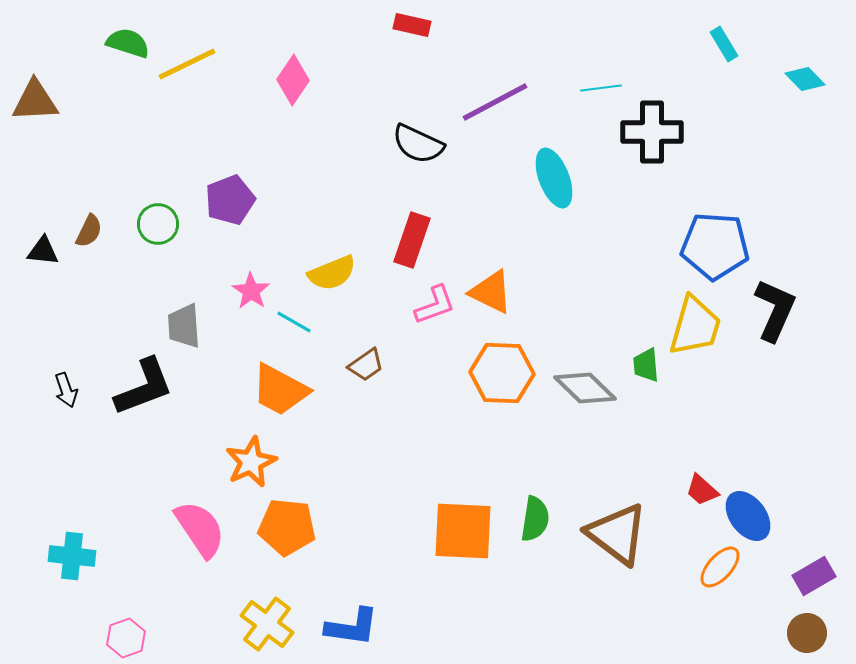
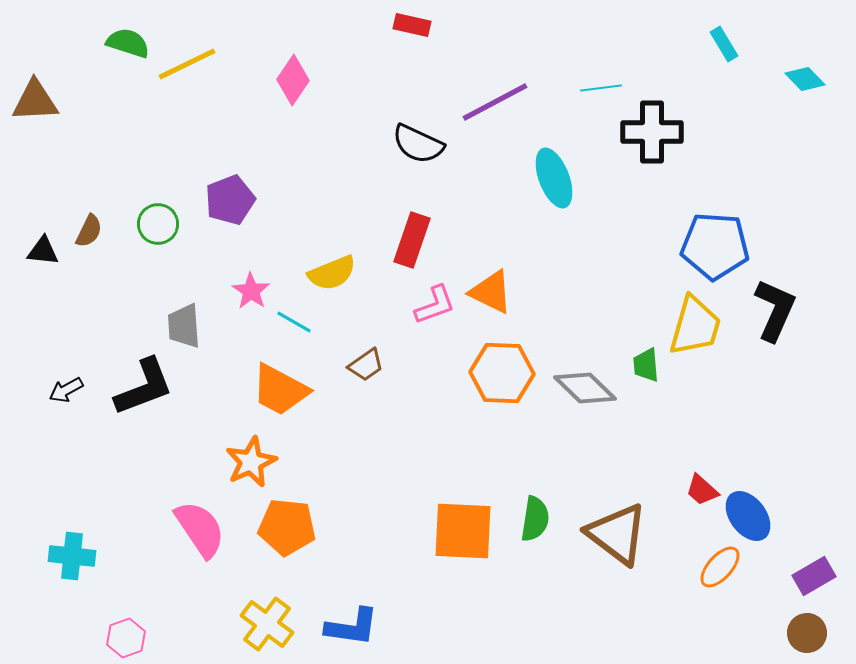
black arrow at (66, 390): rotated 80 degrees clockwise
